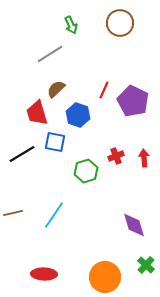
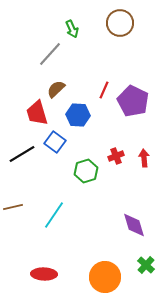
green arrow: moved 1 px right, 4 px down
gray line: rotated 16 degrees counterclockwise
blue hexagon: rotated 15 degrees counterclockwise
blue square: rotated 25 degrees clockwise
brown line: moved 6 px up
